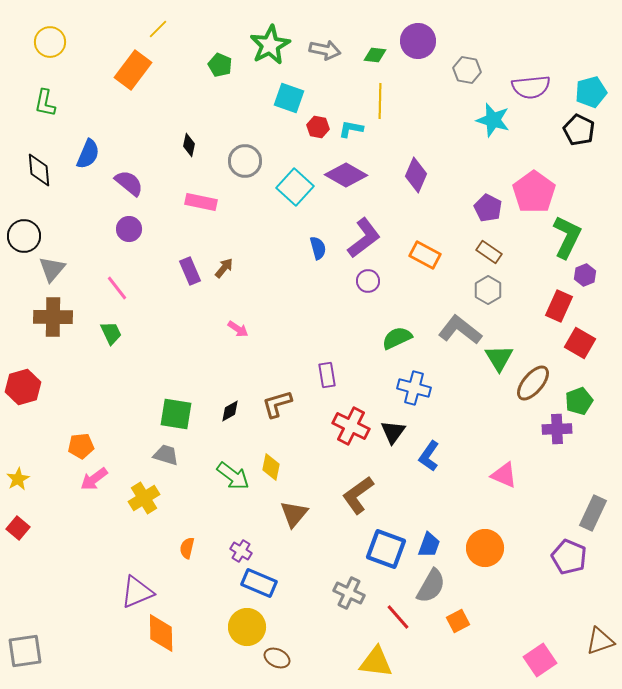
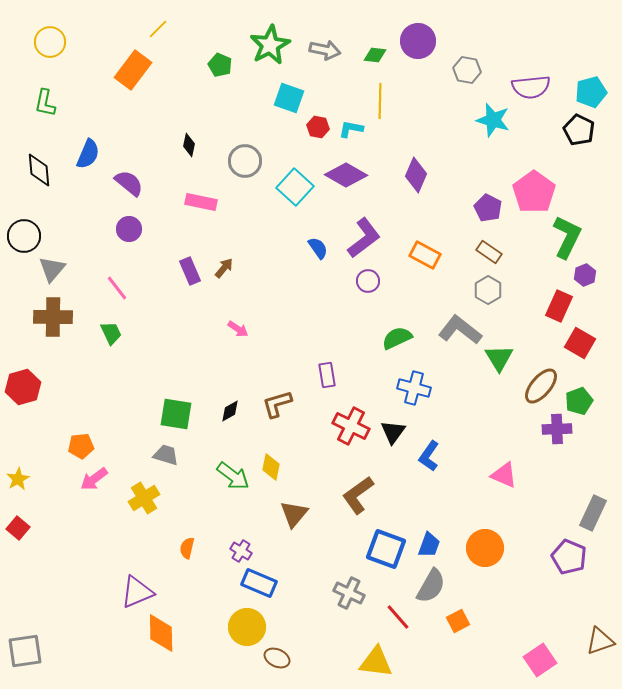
blue semicircle at (318, 248): rotated 20 degrees counterclockwise
brown ellipse at (533, 383): moved 8 px right, 3 px down
